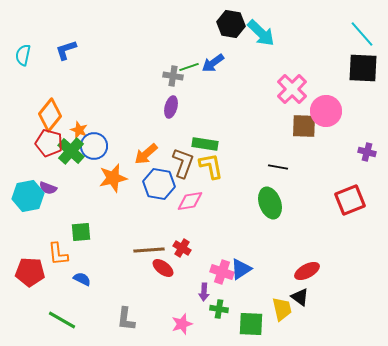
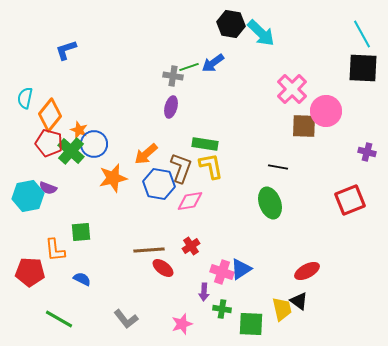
cyan line at (362, 34): rotated 12 degrees clockwise
cyan semicircle at (23, 55): moved 2 px right, 43 px down
blue circle at (94, 146): moved 2 px up
brown L-shape at (183, 163): moved 2 px left, 5 px down
red cross at (182, 248): moved 9 px right, 2 px up; rotated 24 degrees clockwise
orange L-shape at (58, 254): moved 3 px left, 4 px up
black triangle at (300, 297): moved 1 px left, 4 px down
green cross at (219, 309): moved 3 px right
gray L-shape at (126, 319): rotated 45 degrees counterclockwise
green line at (62, 320): moved 3 px left, 1 px up
